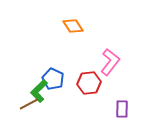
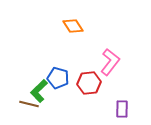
blue pentagon: moved 5 px right, 1 px up; rotated 10 degrees counterclockwise
brown line: rotated 42 degrees clockwise
